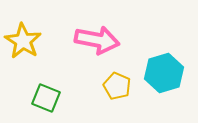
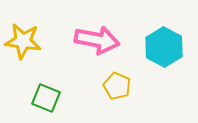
yellow star: rotated 24 degrees counterclockwise
cyan hexagon: moved 26 px up; rotated 15 degrees counterclockwise
